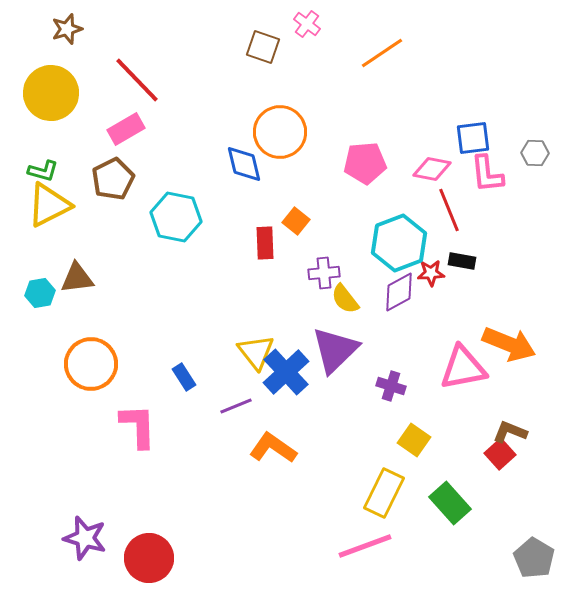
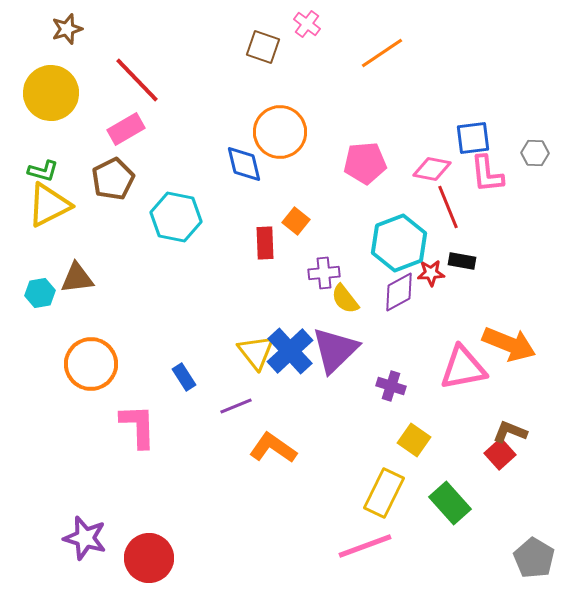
red line at (449, 210): moved 1 px left, 3 px up
blue cross at (286, 372): moved 4 px right, 21 px up
